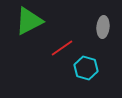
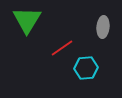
green triangle: moved 2 px left, 1 px up; rotated 32 degrees counterclockwise
cyan hexagon: rotated 20 degrees counterclockwise
